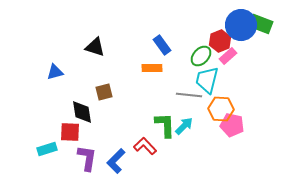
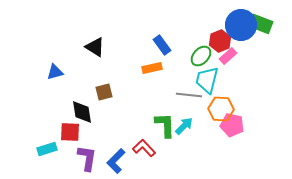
black triangle: rotated 15 degrees clockwise
orange rectangle: rotated 12 degrees counterclockwise
red L-shape: moved 1 px left, 2 px down
